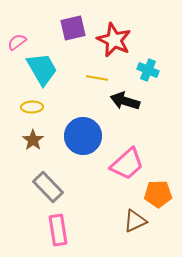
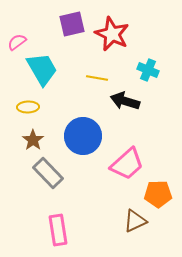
purple square: moved 1 px left, 4 px up
red star: moved 2 px left, 6 px up
yellow ellipse: moved 4 px left
gray rectangle: moved 14 px up
